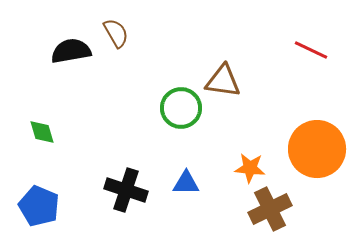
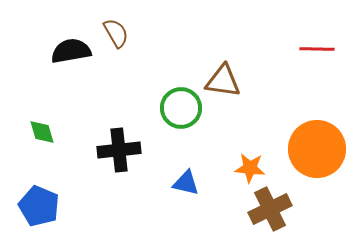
red line: moved 6 px right, 1 px up; rotated 24 degrees counterclockwise
blue triangle: rotated 12 degrees clockwise
black cross: moved 7 px left, 40 px up; rotated 24 degrees counterclockwise
